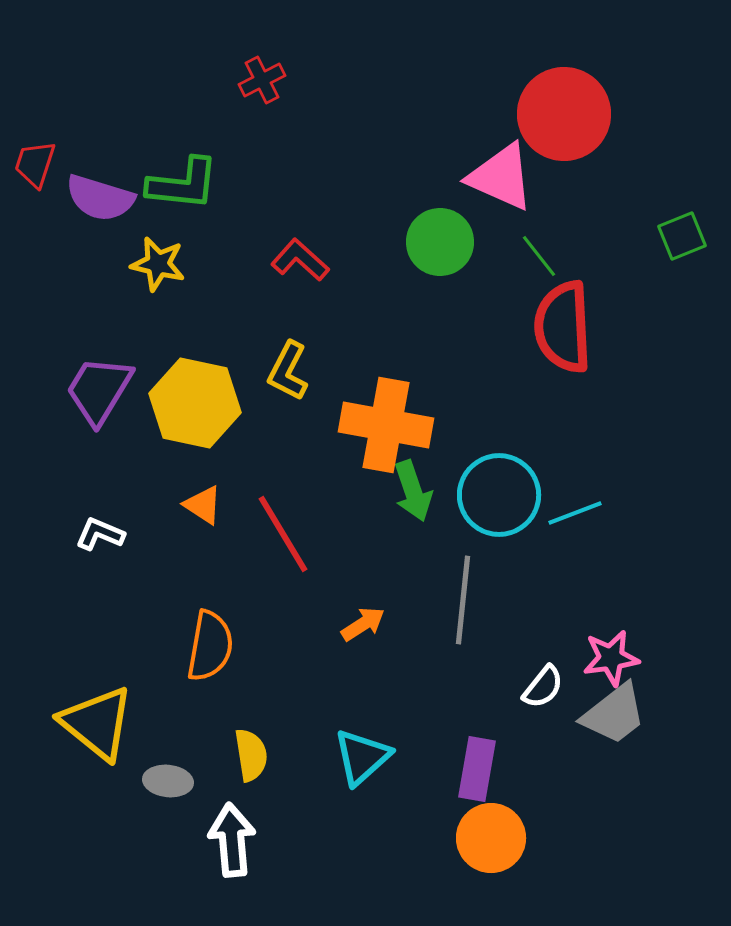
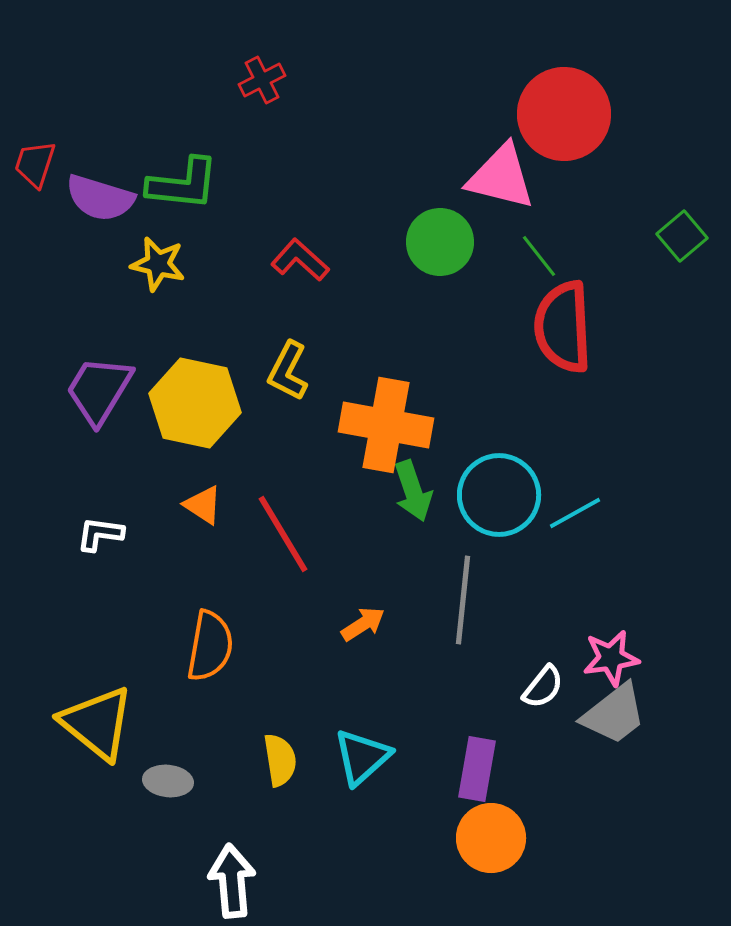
pink triangle: rotated 10 degrees counterclockwise
green square: rotated 18 degrees counterclockwise
cyan line: rotated 8 degrees counterclockwise
white L-shape: rotated 15 degrees counterclockwise
yellow semicircle: moved 29 px right, 5 px down
white arrow: moved 41 px down
